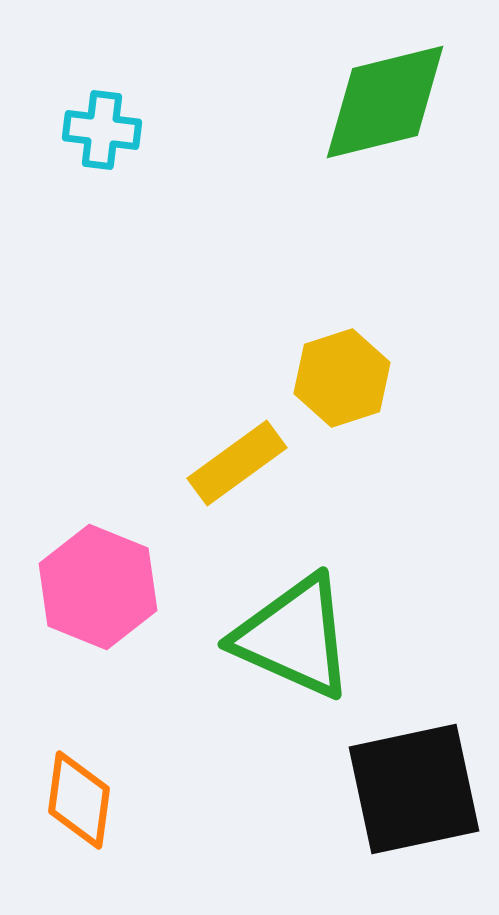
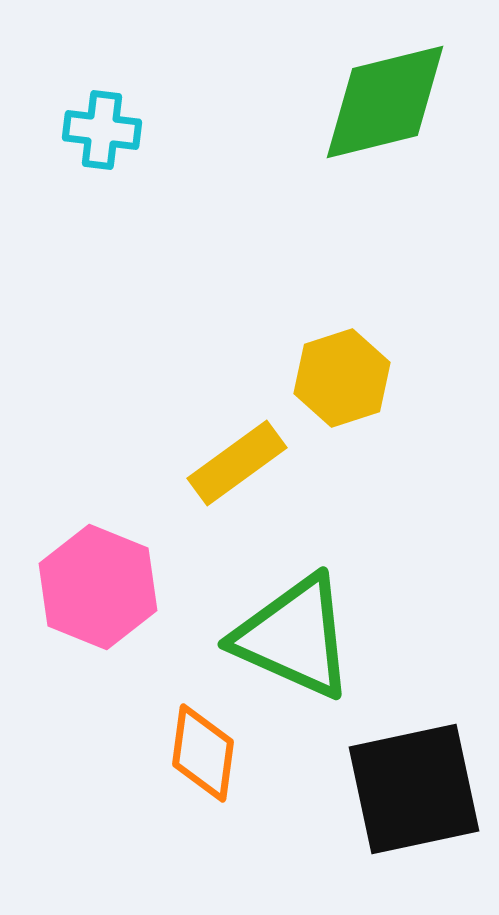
orange diamond: moved 124 px right, 47 px up
